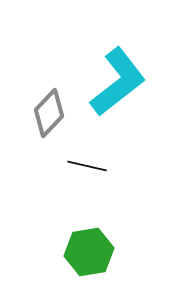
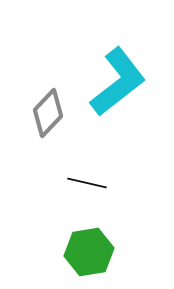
gray diamond: moved 1 px left
black line: moved 17 px down
